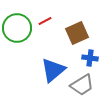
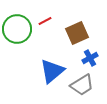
green circle: moved 1 px down
blue cross: rotated 35 degrees counterclockwise
blue triangle: moved 1 px left, 1 px down
